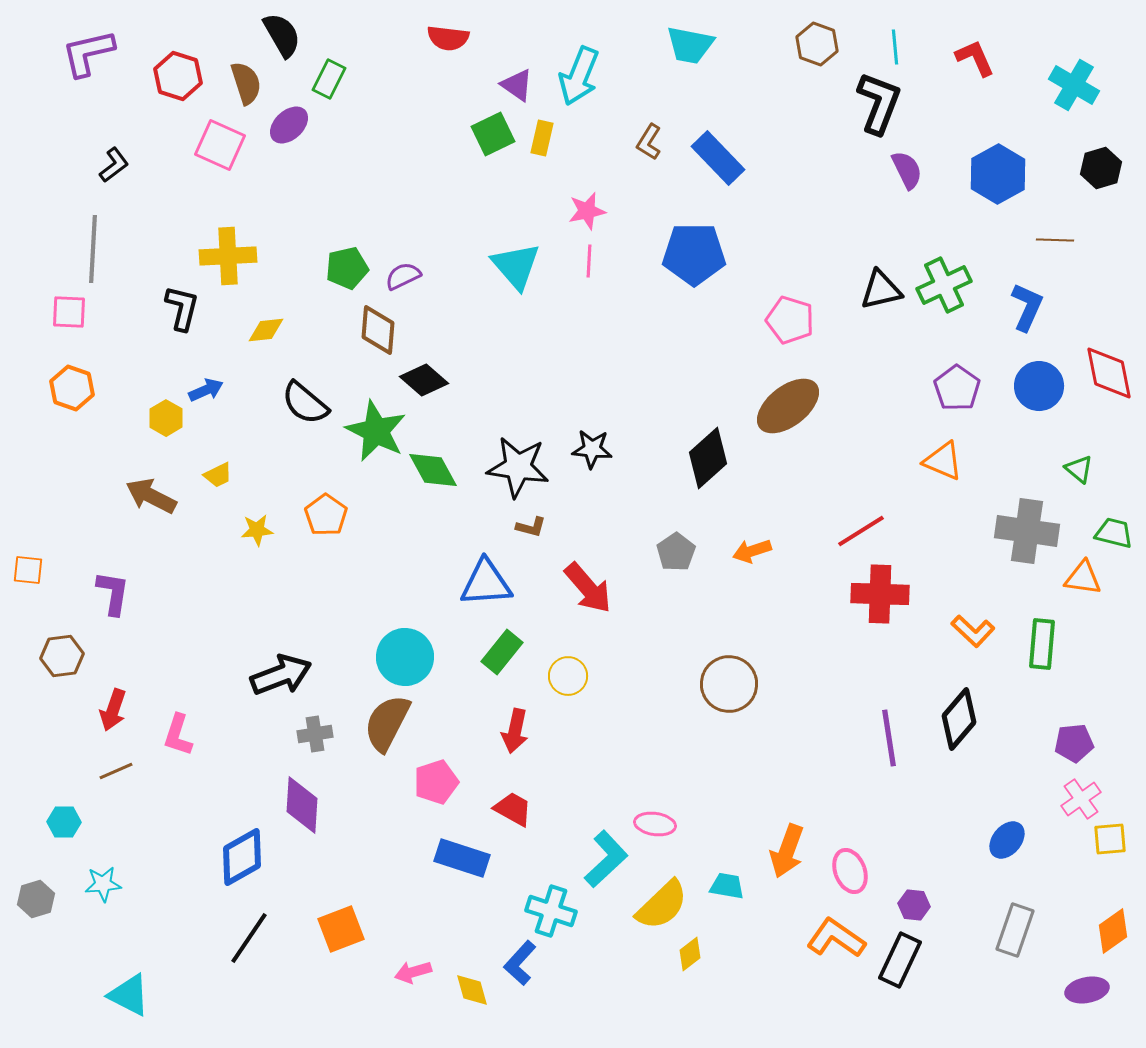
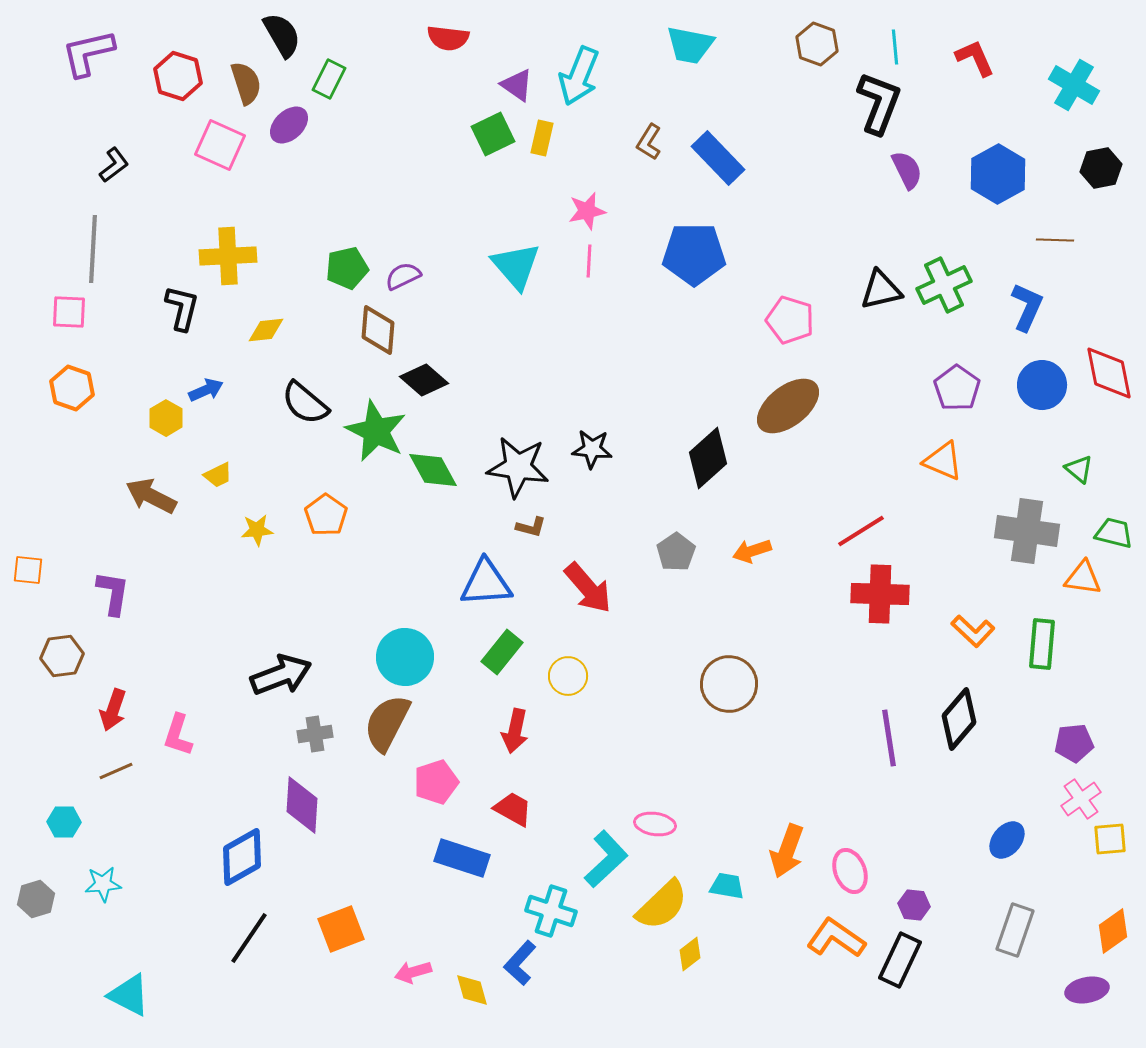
black hexagon at (1101, 168): rotated 6 degrees clockwise
blue circle at (1039, 386): moved 3 px right, 1 px up
